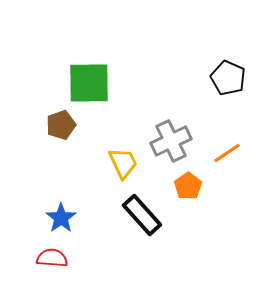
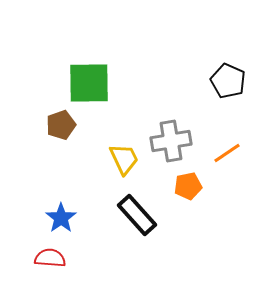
black pentagon: moved 3 px down
gray cross: rotated 15 degrees clockwise
yellow trapezoid: moved 1 px right, 4 px up
orange pentagon: rotated 24 degrees clockwise
black rectangle: moved 5 px left
red semicircle: moved 2 px left
